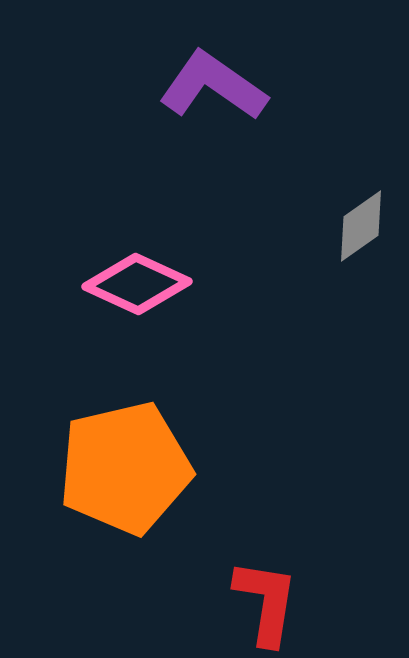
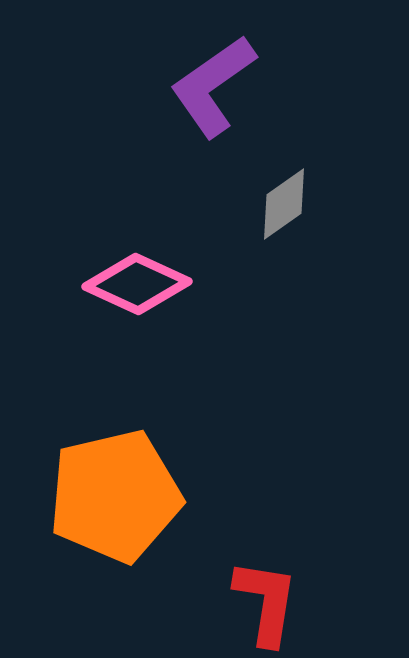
purple L-shape: rotated 70 degrees counterclockwise
gray diamond: moved 77 px left, 22 px up
orange pentagon: moved 10 px left, 28 px down
